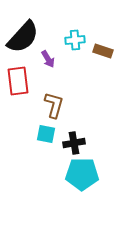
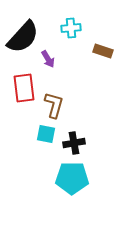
cyan cross: moved 4 px left, 12 px up
red rectangle: moved 6 px right, 7 px down
cyan pentagon: moved 10 px left, 4 px down
